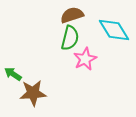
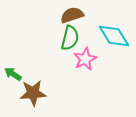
cyan diamond: moved 6 px down
